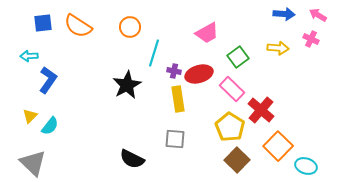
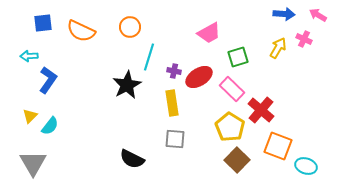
orange semicircle: moved 3 px right, 5 px down; rotated 8 degrees counterclockwise
pink trapezoid: moved 2 px right
pink cross: moved 7 px left
yellow arrow: rotated 65 degrees counterclockwise
cyan line: moved 5 px left, 4 px down
green square: rotated 20 degrees clockwise
red ellipse: moved 3 px down; rotated 16 degrees counterclockwise
yellow rectangle: moved 6 px left, 4 px down
orange square: rotated 24 degrees counterclockwise
gray triangle: rotated 16 degrees clockwise
